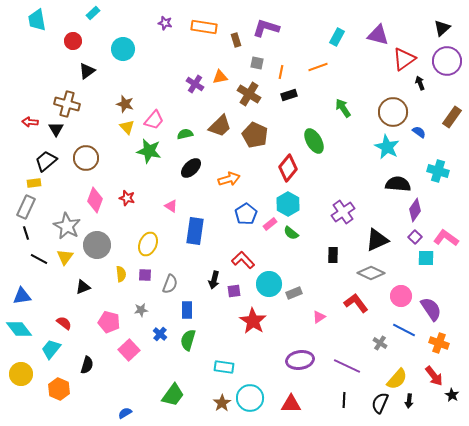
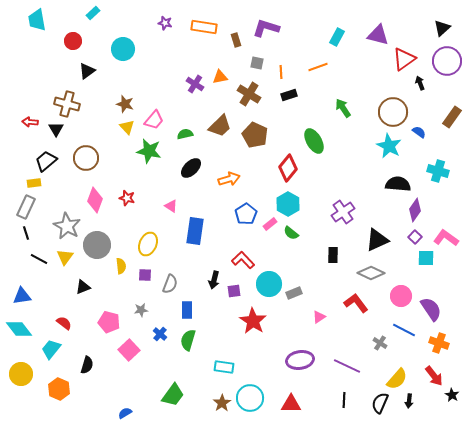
orange line at (281, 72): rotated 16 degrees counterclockwise
cyan star at (387, 147): moved 2 px right, 1 px up
yellow semicircle at (121, 274): moved 8 px up
